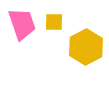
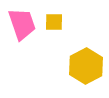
yellow hexagon: moved 19 px down
